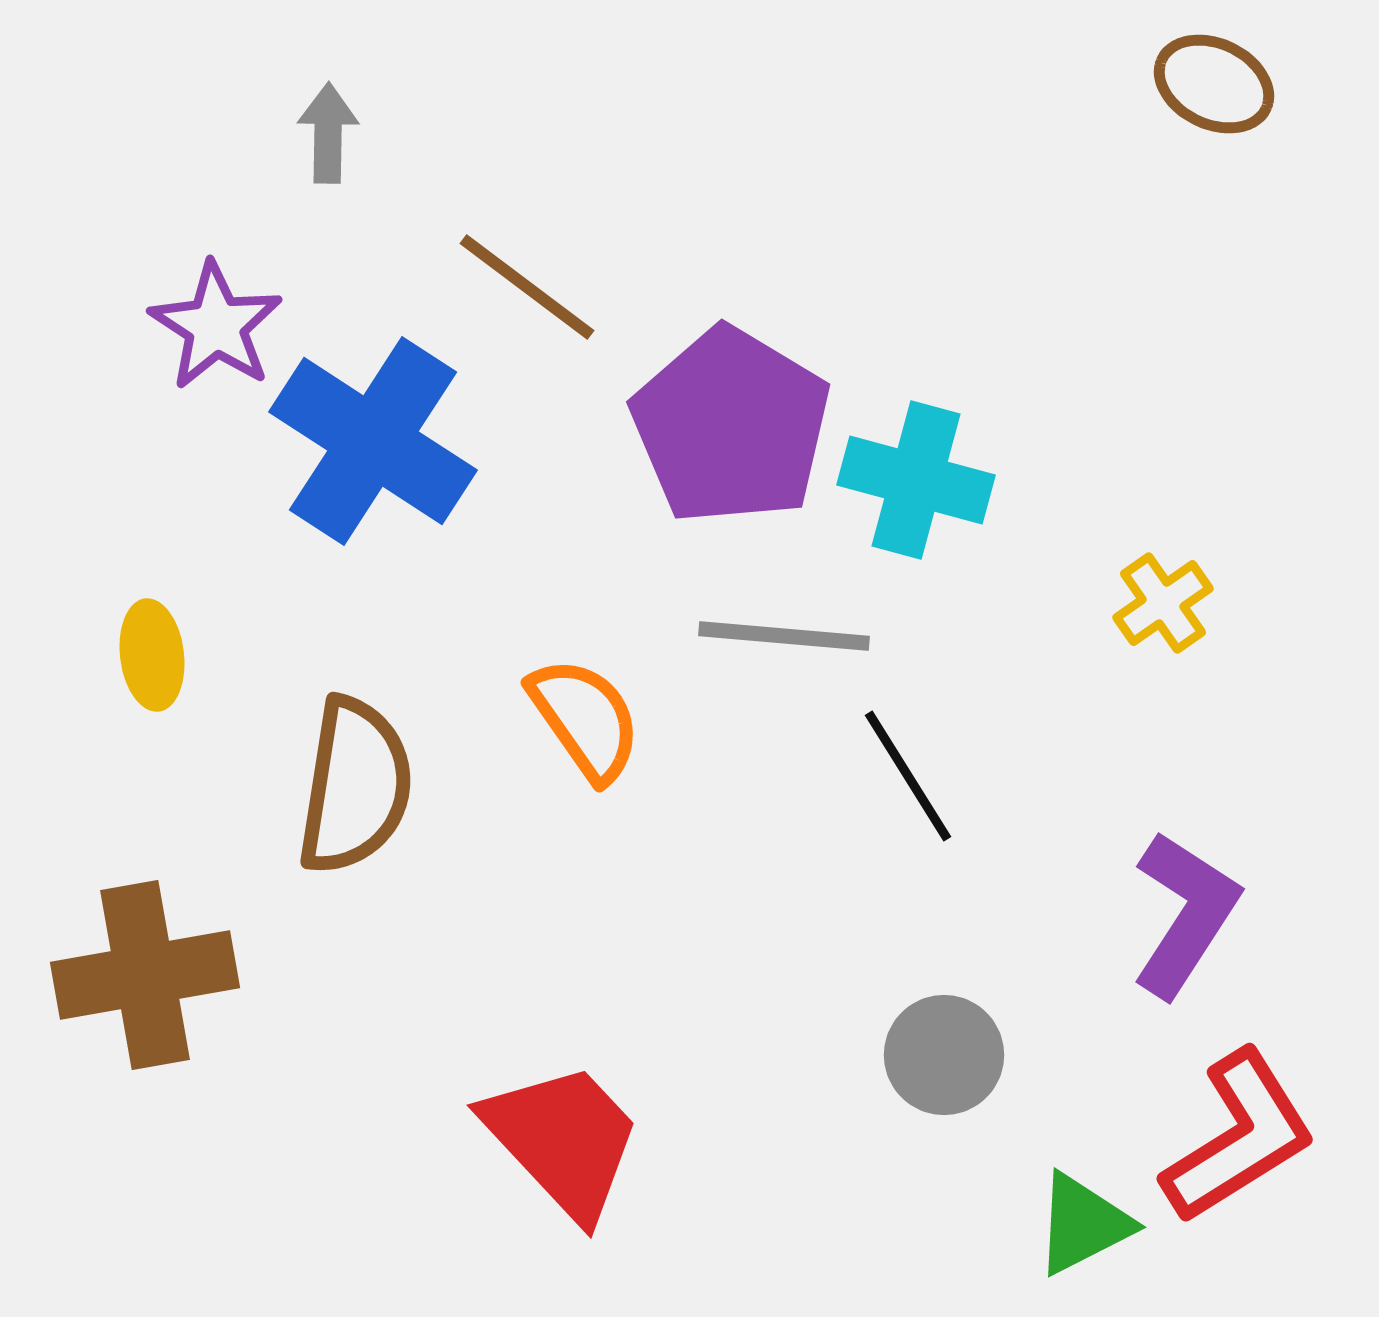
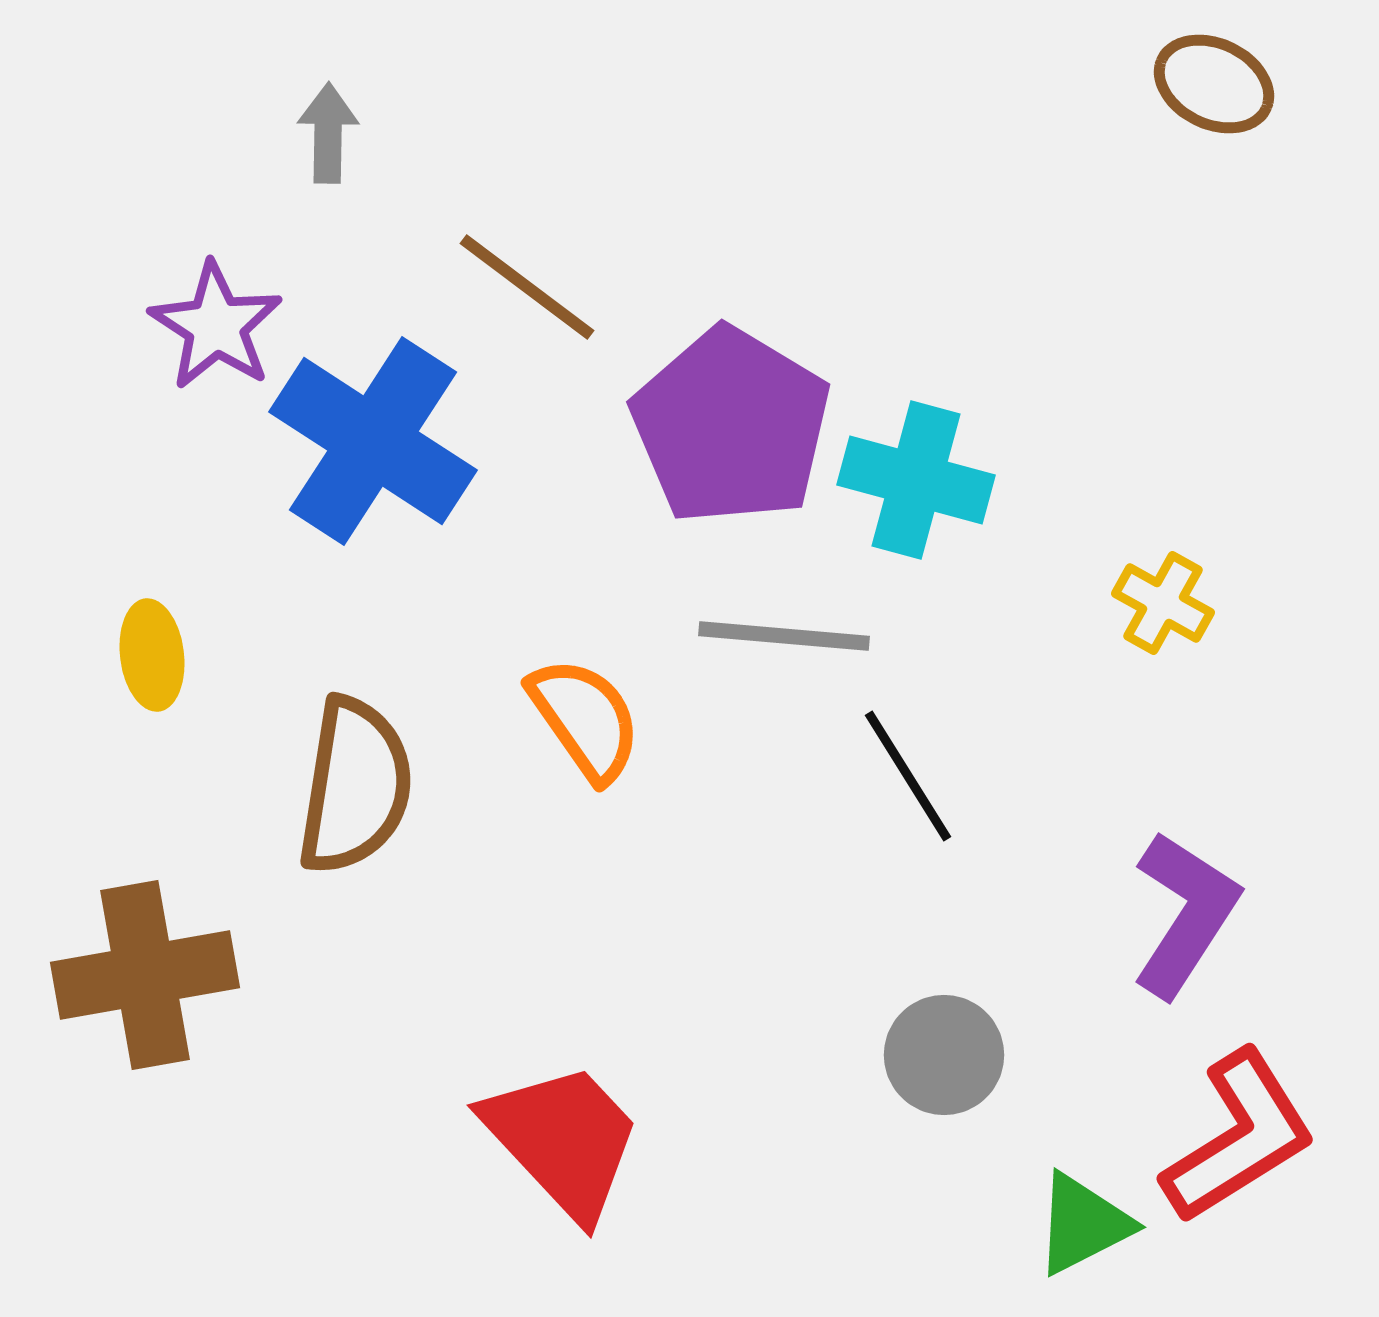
yellow cross: rotated 26 degrees counterclockwise
